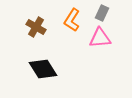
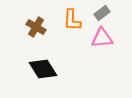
gray rectangle: rotated 28 degrees clockwise
orange L-shape: rotated 30 degrees counterclockwise
pink triangle: moved 2 px right
